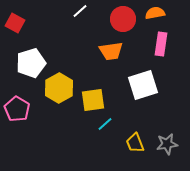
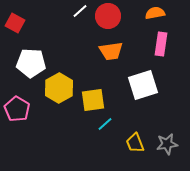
red circle: moved 15 px left, 3 px up
white pentagon: rotated 20 degrees clockwise
